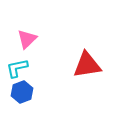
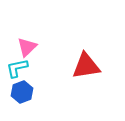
pink triangle: moved 8 px down
red triangle: moved 1 px left, 1 px down
